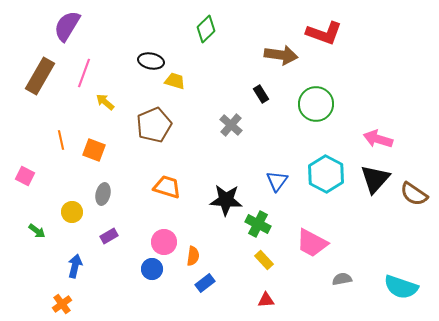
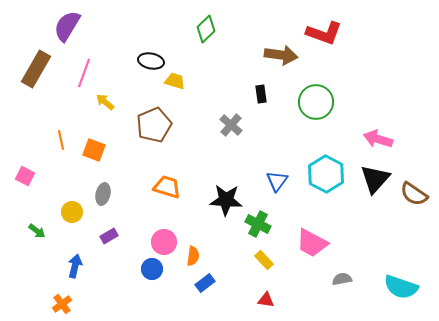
brown rectangle: moved 4 px left, 7 px up
black rectangle: rotated 24 degrees clockwise
green circle: moved 2 px up
red triangle: rotated 12 degrees clockwise
